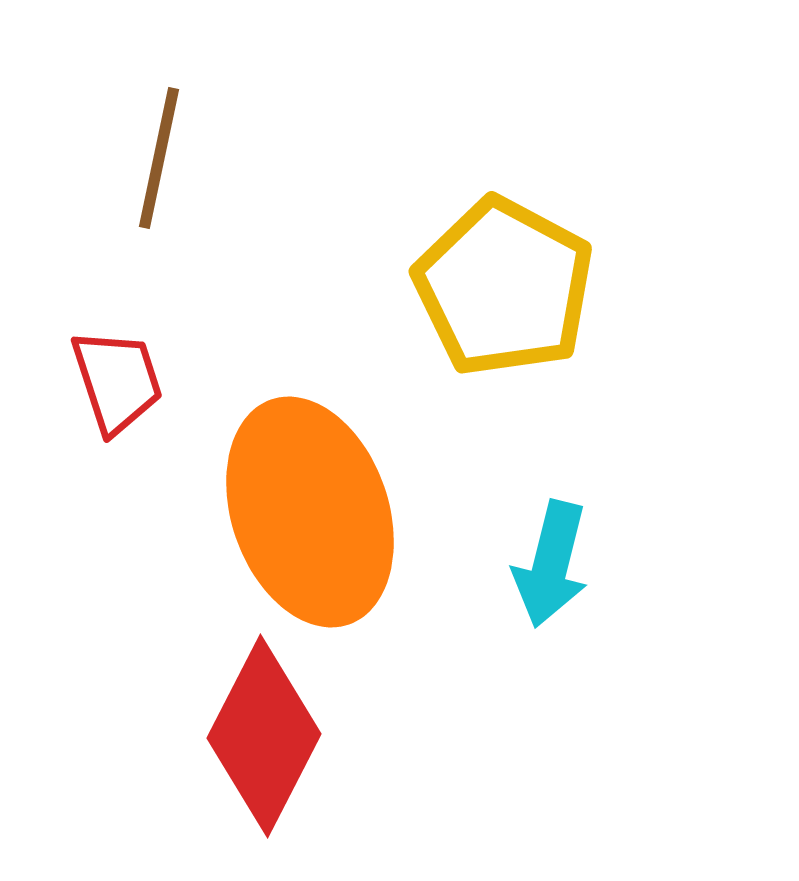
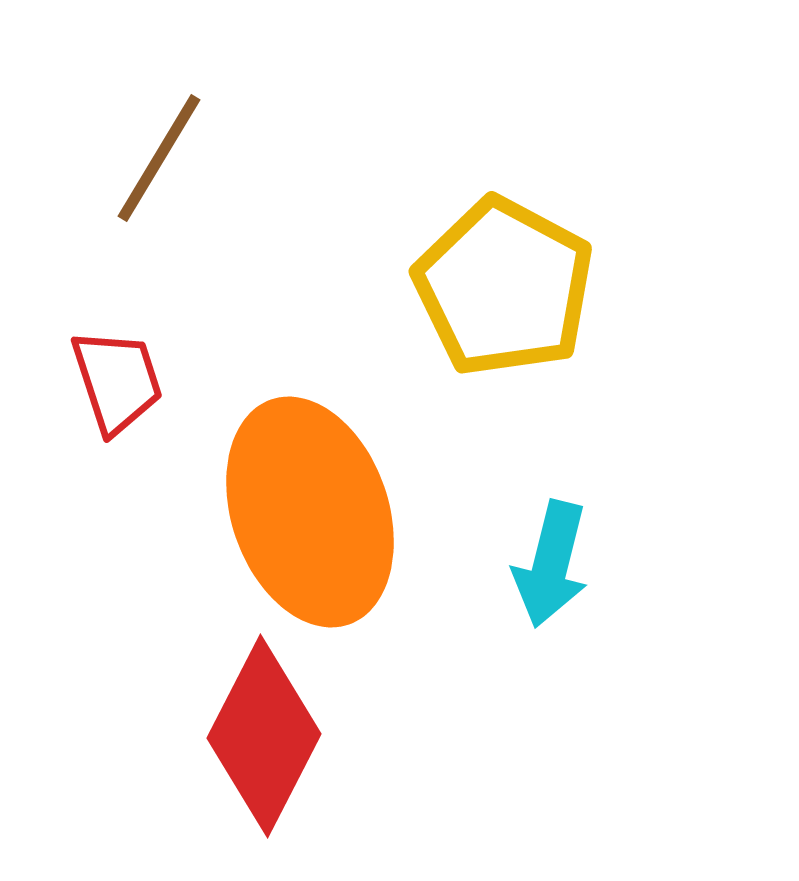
brown line: rotated 19 degrees clockwise
